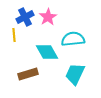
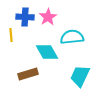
blue cross: rotated 30 degrees clockwise
yellow line: moved 3 px left
cyan semicircle: moved 1 px left, 2 px up
cyan trapezoid: moved 5 px right, 2 px down
